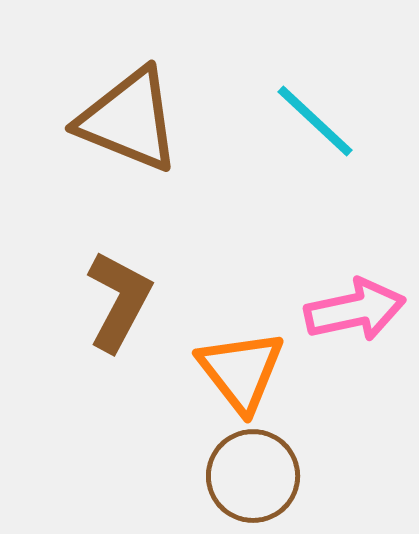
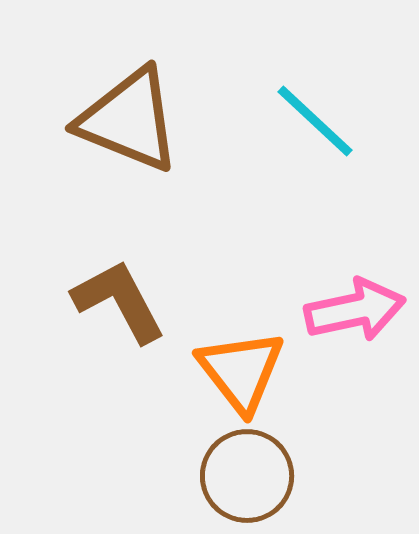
brown L-shape: rotated 56 degrees counterclockwise
brown circle: moved 6 px left
